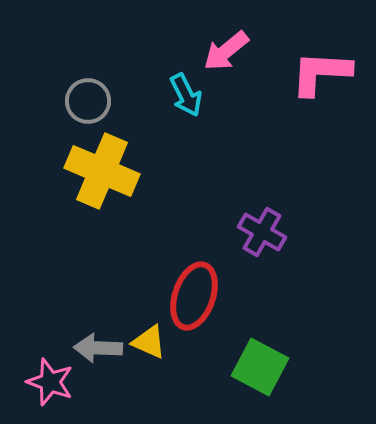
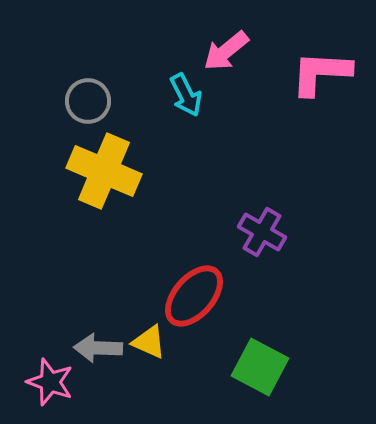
yellow cross: moved 2 px right
red ellipse: rotated 22 degrees clockwise
